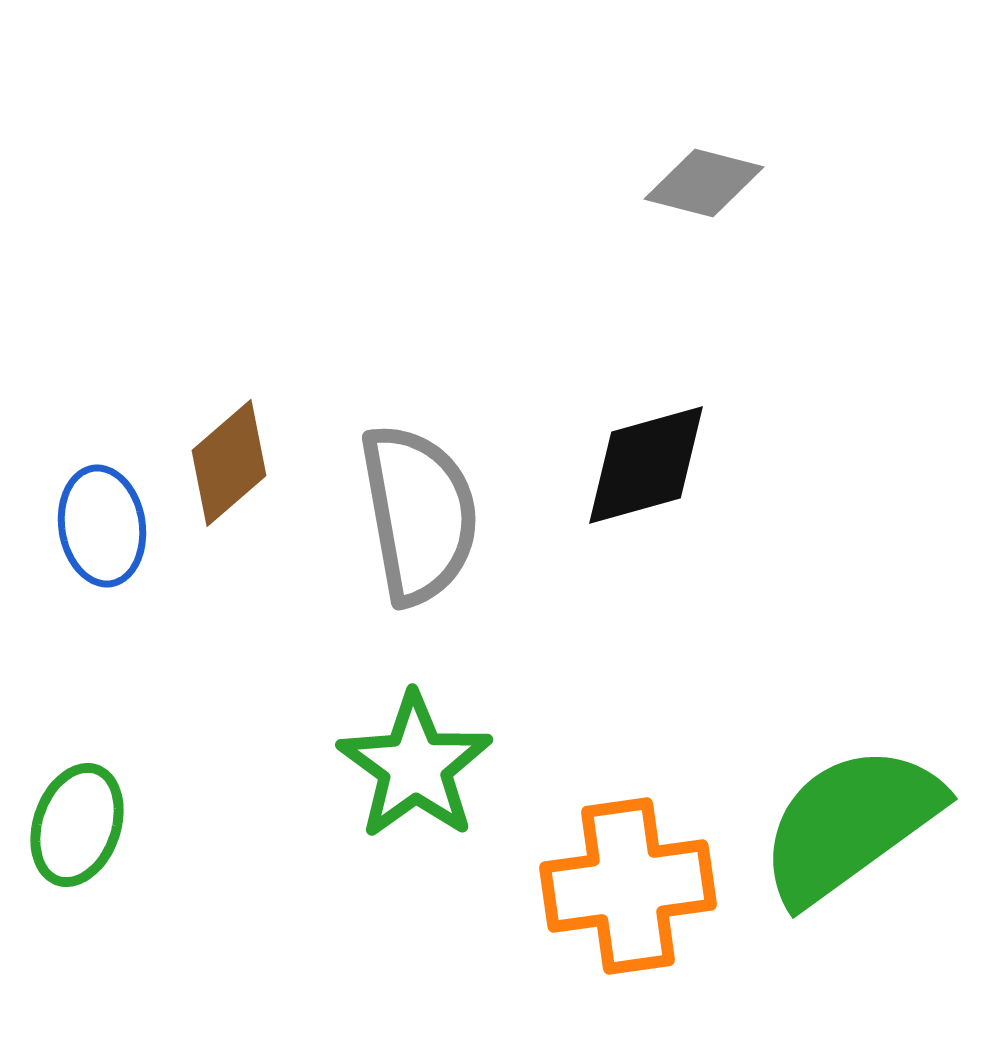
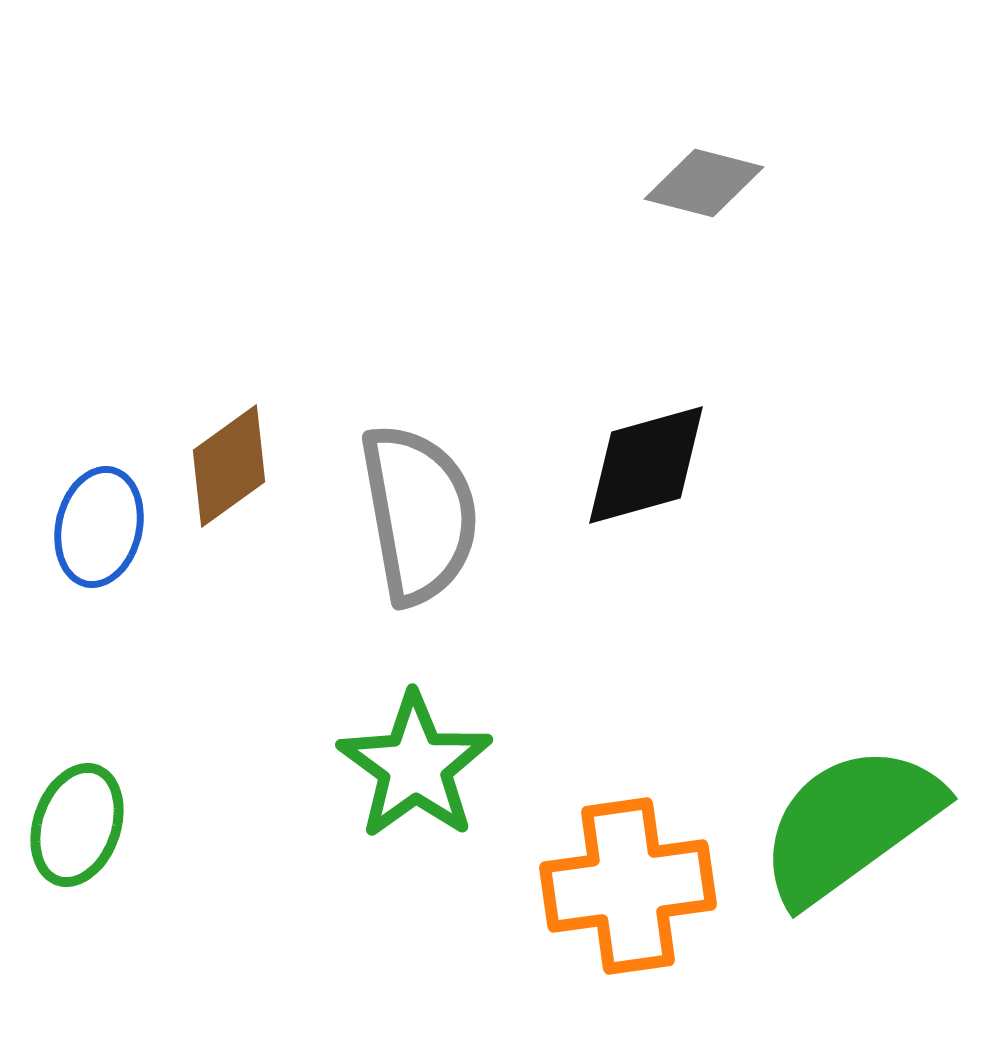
brown diamond: moved 3 px down; rotated 5 degrees clockwise
blue ellipse: moved 3 px left, 1 px down; rotated 22 degrees clockwise
